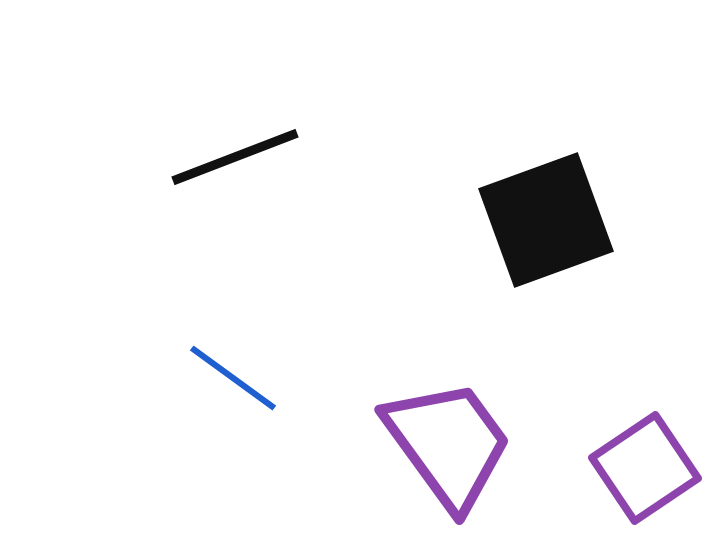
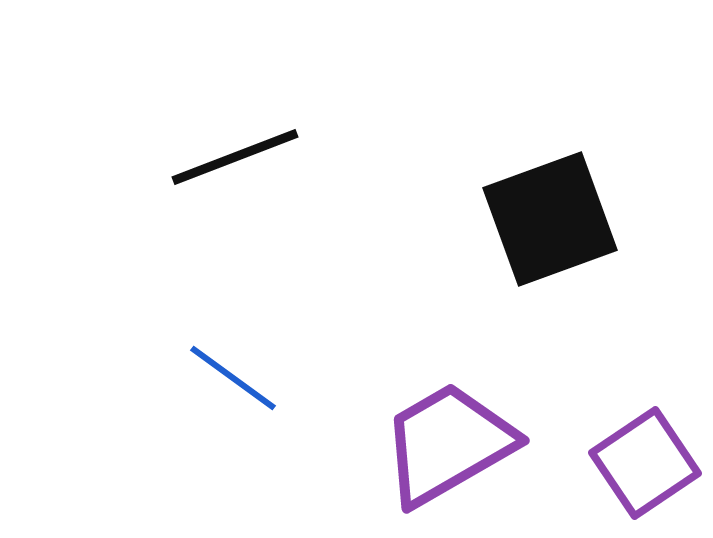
black square: moved 4 px right, 1 px up
purple trapezoid: rotated 84 degrees counterclockwise
purple square: moved 5 px up
